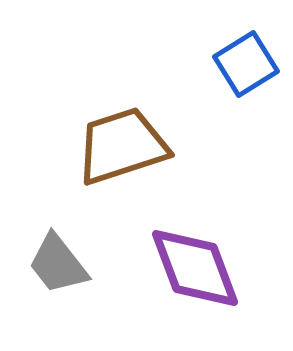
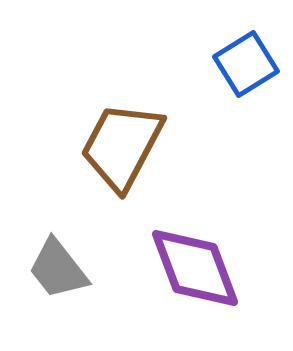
brown trapezoid: rotated 44 degrees counterclockwise
gray trapezoid: moved 5 px down
